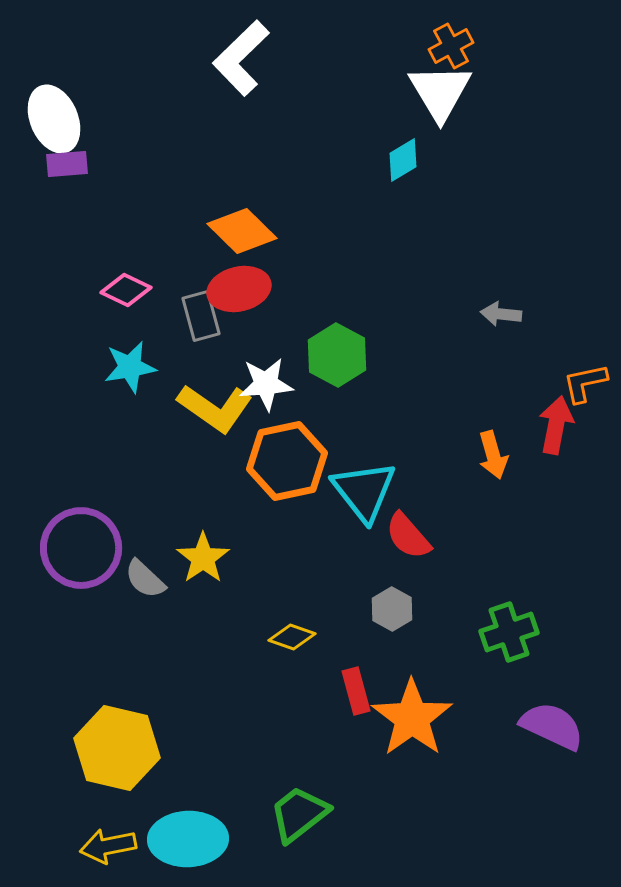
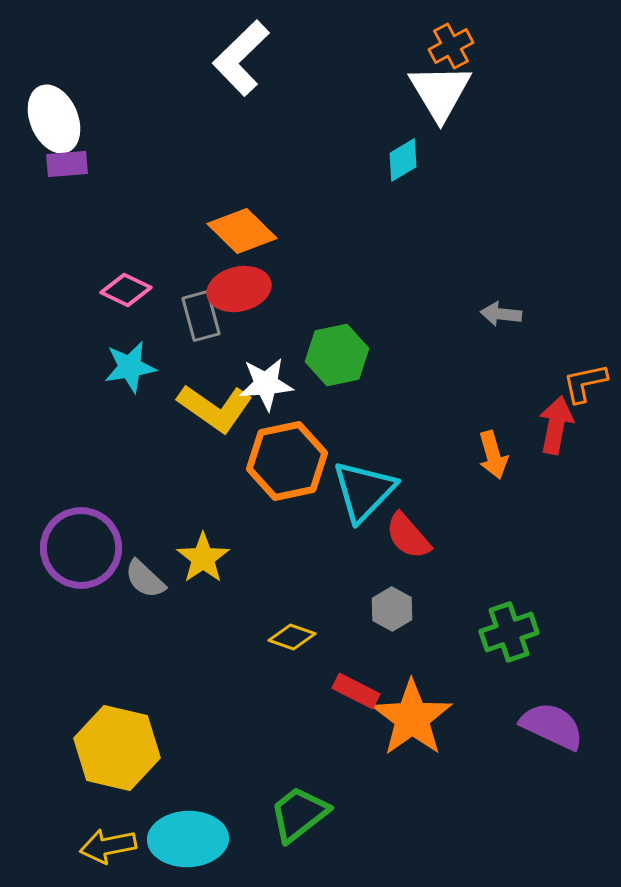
green hexagon: rotated 20 degrees clockwise
cyan triangle: rotated 22 degrees clockwise
red rectangle: rotated 48 degrees counterclockwise
